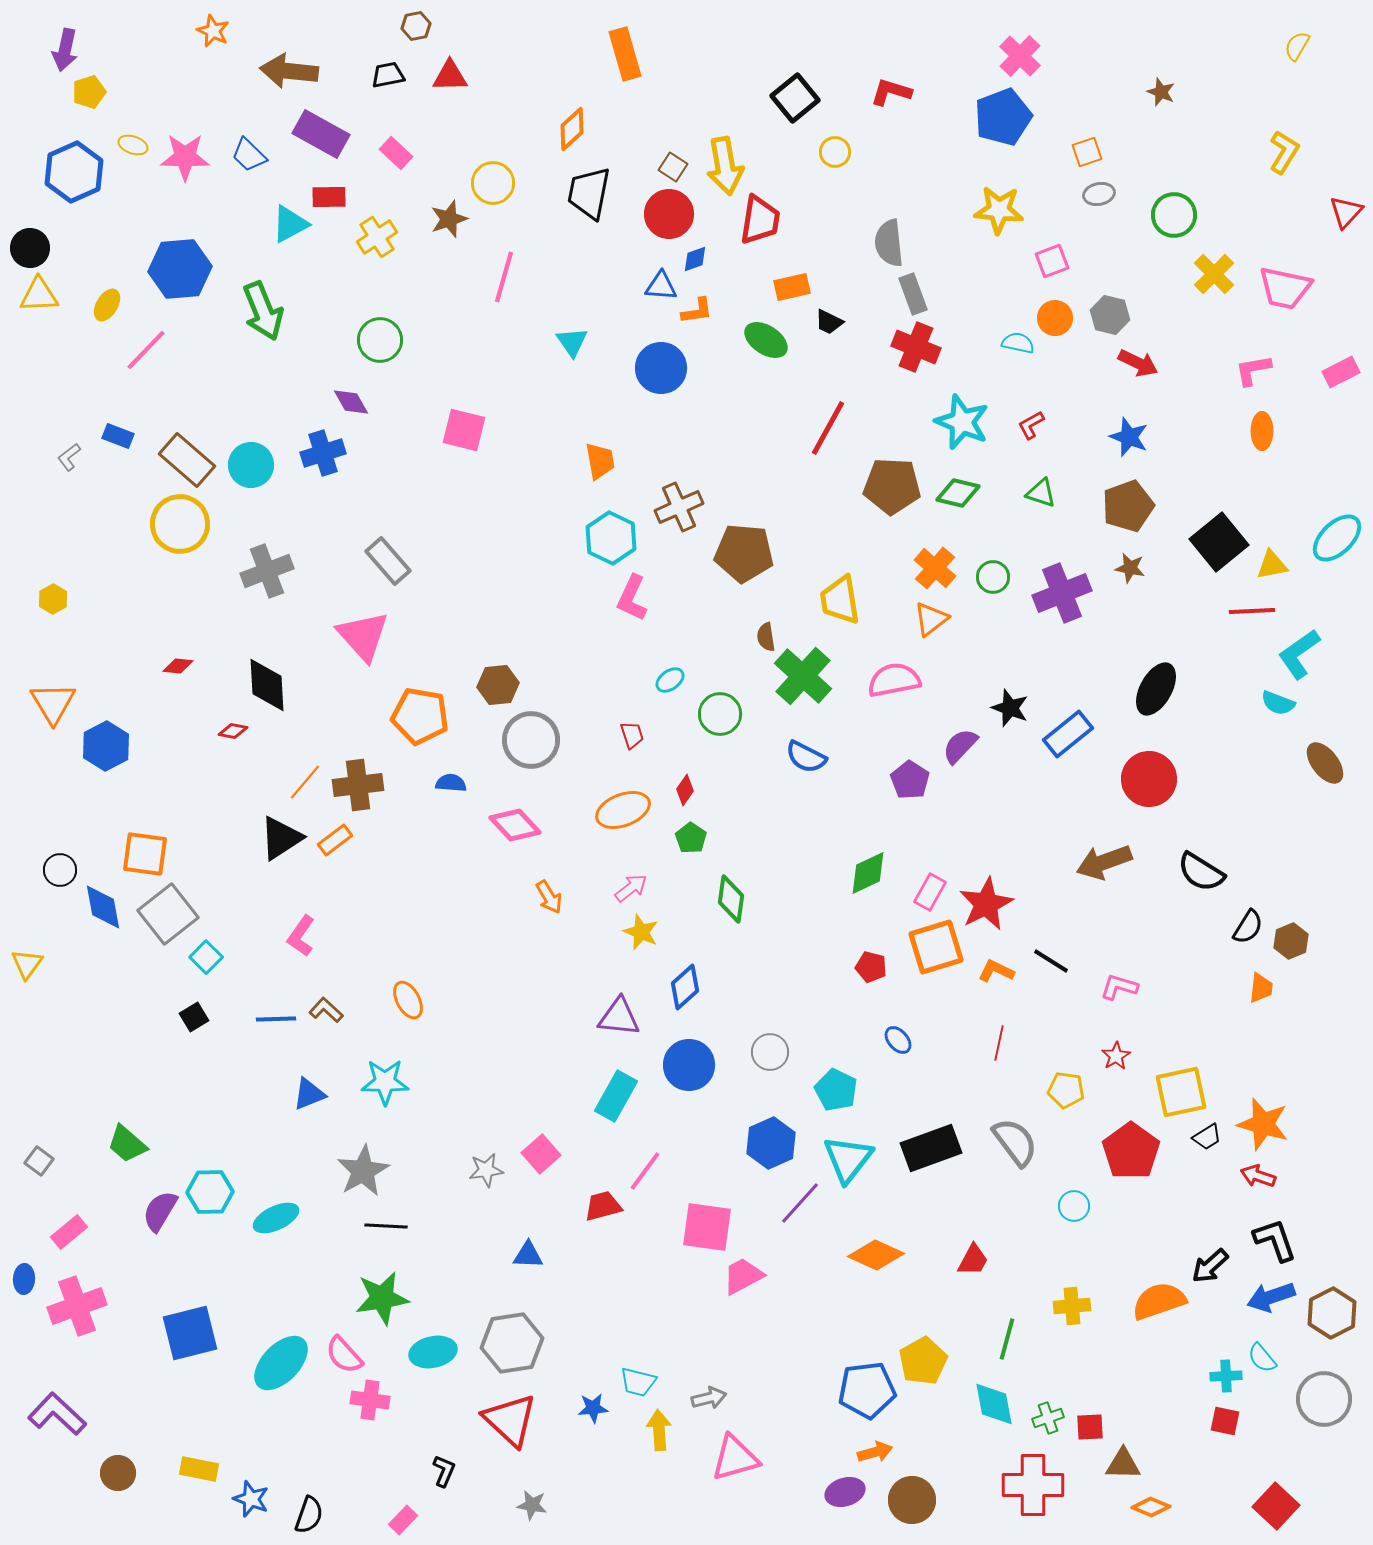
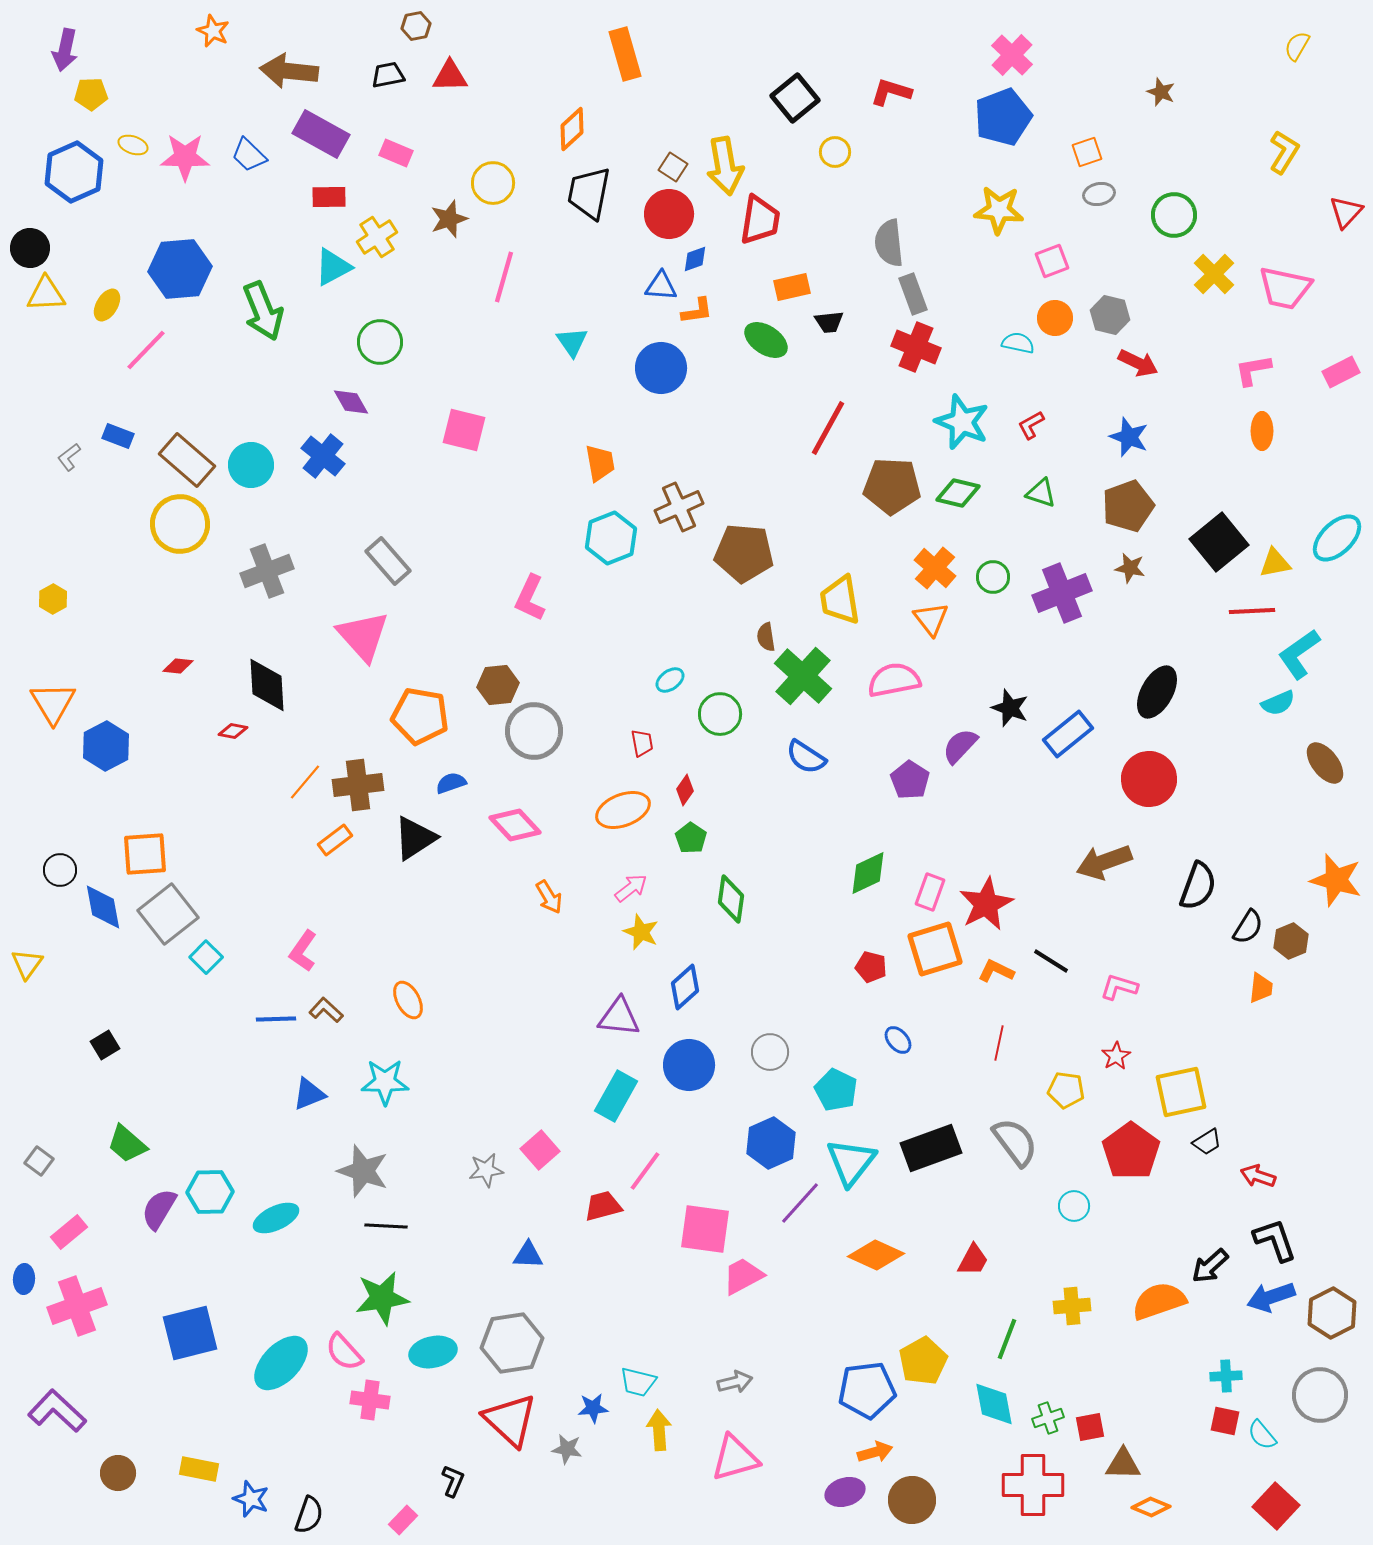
pink cross at (1020, 56): moved 8 px left, 1 px up
yellow pentagon at (89, 92): moved 2 px right, 2 px down; rotated 16 degrees clockwise
pink rectangle at (396, 153): rotated 20 degrees counterclockwise
cyan triangle at (290, 224): moved 43 px right, 43 px down
yellow triangle at (39, 295): moved 7 px right, 1 px up
black trapezoid at (829, 322): rotated 32 degrees counterclockwise
green circle at (380, 340): moved 2 px down
blue cross at (323, 453): moved 3 px down; rotated 33 degrees counterclockwise
orange trapezoid at (600, 461): moved 2 px down
cyan hexagon at (611, 538): rotated 12 degrees clockwise
yellow triangle at (1272, 565): moved 3 px right, 2 px up
pink L-shape at (632, 598): moved 102 px left
orange triangle at (931, 619): rotated 30 degrees counterclockwise
black ellipse at (1156, 689): moved 1 px right, 3 px down
cyan semicircle at (1278, 703): rotated 44 degrees counterclockwise
red trapezoid at (632, 735): moved 10 px right, 8 px down; rotated 8 degrees clockwise
gray circle at (531, 740): moved 3 px right, 9 px up
blue semicircle at (806, 757): rotated 6 degrees clockwise
blue semicircle at (451, 783): rotated 24 degrees counterclockwise
black triangle at (281, 838): moved 134 px right
orange square at (145, 854): rotated 12 degrees counterclockwise
black semicircle at (1201, 872): moved 3 px left, 14 px down; rotated 102 degrees counterclockwise
pink rectangle at (930, 892): rotated 9 degrees counterclockwise
pink L-shape at (301, 936): moved 2 px right, 15 px down
orange square at (936, 947): moved 1 px left, 2 px down
black square at (194, 1017): moved 89 px left, 28 px down
orange star at (1263, 1124): moved 73 px right, 244 px up
black trapezoid at (1207, 1137): moved 5 px down
pink square at (541, 1154): moved 1 px left, 4 px up
cyan triangle at (848, 1159): moved 3 px right, 3 px down
gray star at (363, 1171): rotated 24 degrees counterclockwise
purple semicircle at (160, 1211): moved 1 px left, 2 px up
pink square at (707, 1227): moved 2 px left, 2 px down
green line at (1007, 1339): rotated 6 degrees clockwise
pink semicircle at (344, 1355): moved 3 px up
cyan semicircle at (1262, 1358): moved 77 px down
gray arrow at (709, 1398): moved 26 px right, 16 px up
gray circle at (1324, 1399): moved 4 px left, 4 px up
purple L-shape at (57, 1414): moved 3 px up
red square at (1090, 1427): rotated 8 degrees counterclockwise
black L-shape at (444, 1471): moved 9 px right, 10 px down
gray star at (532, 1505): moved 35 px right, 56 px up
